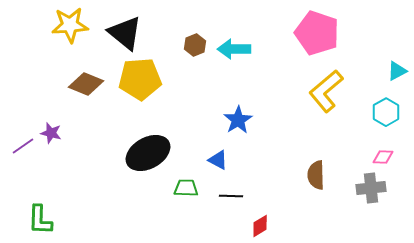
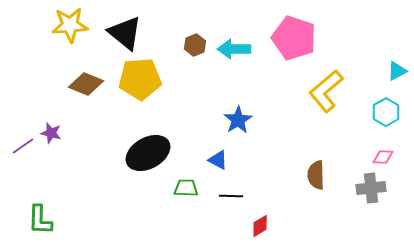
pink pentagon: moved 23 px left, 5 px down
